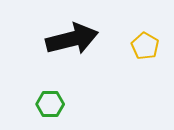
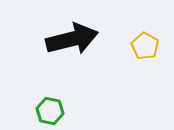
green hexagon: moved 7 px down; rotated 12 degrees clockwise
